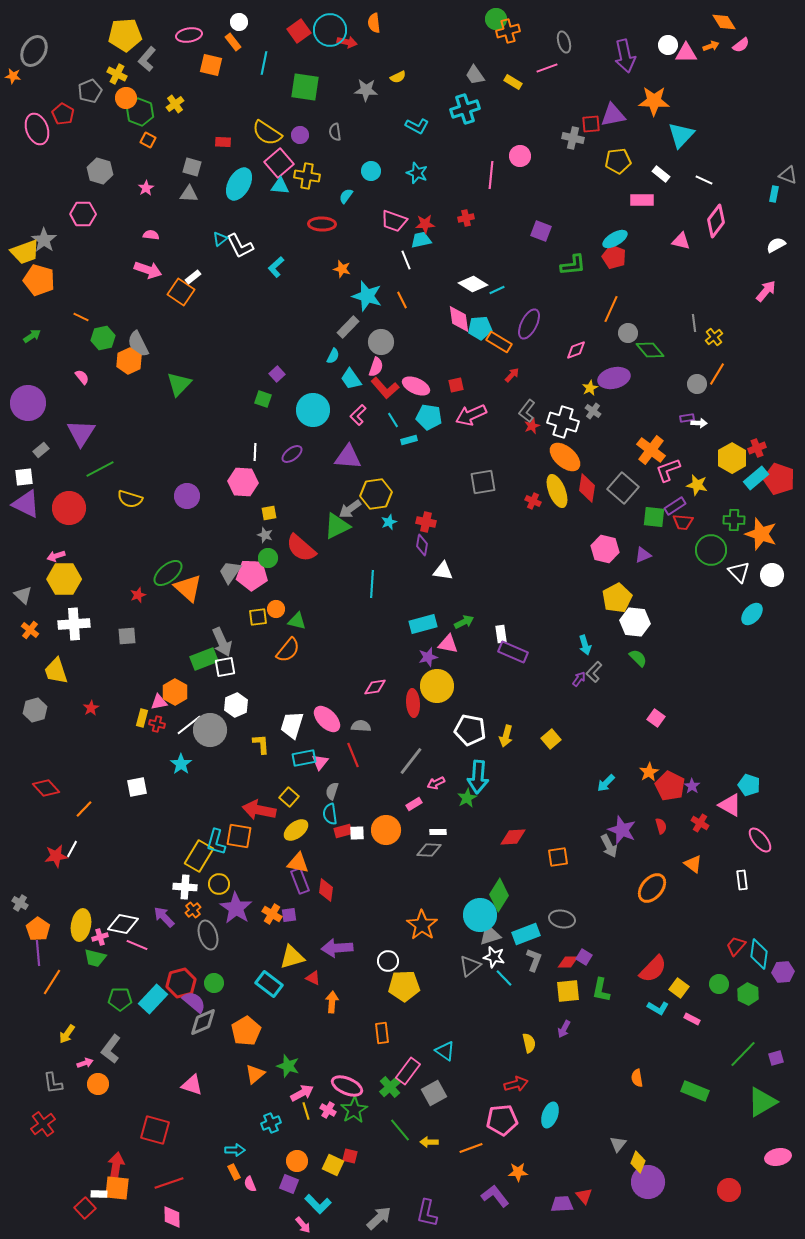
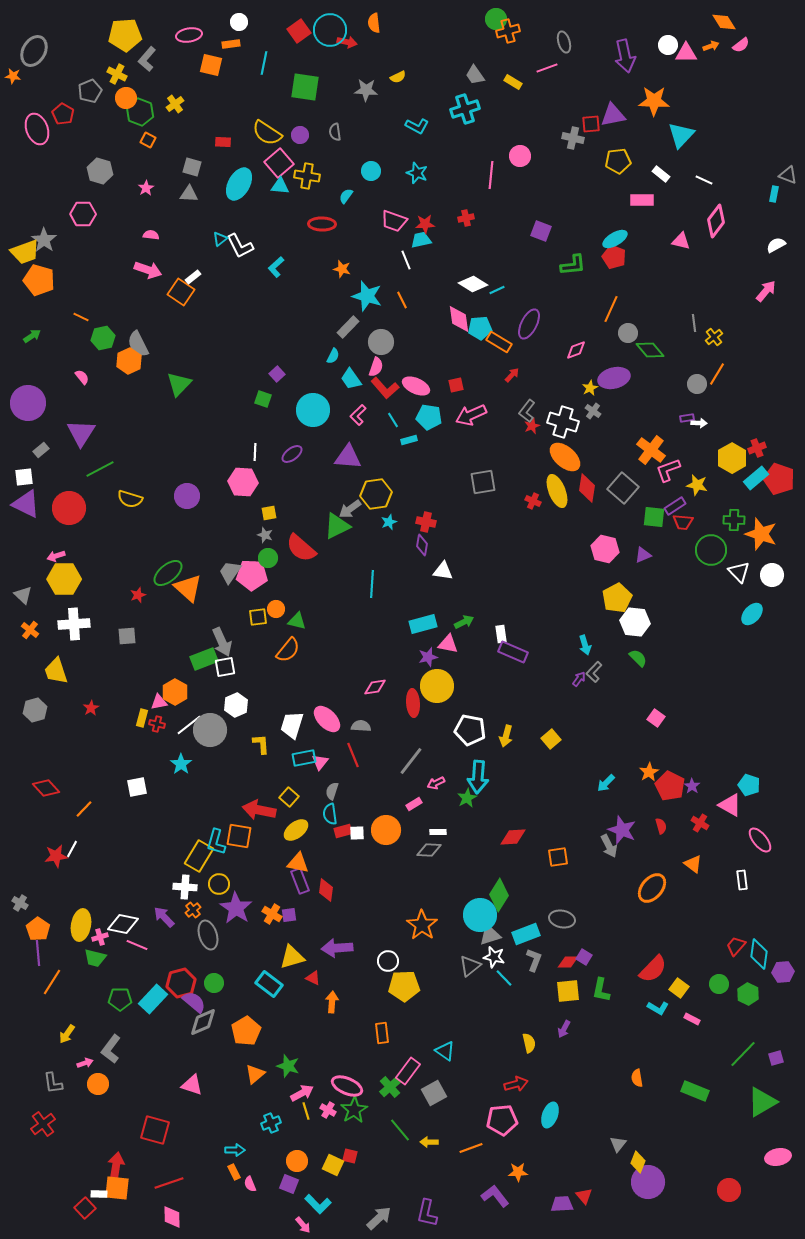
orange rectangle at (233, 42): moved 2 px left, 2 px down; rotated 60 degrees counterclockwise
